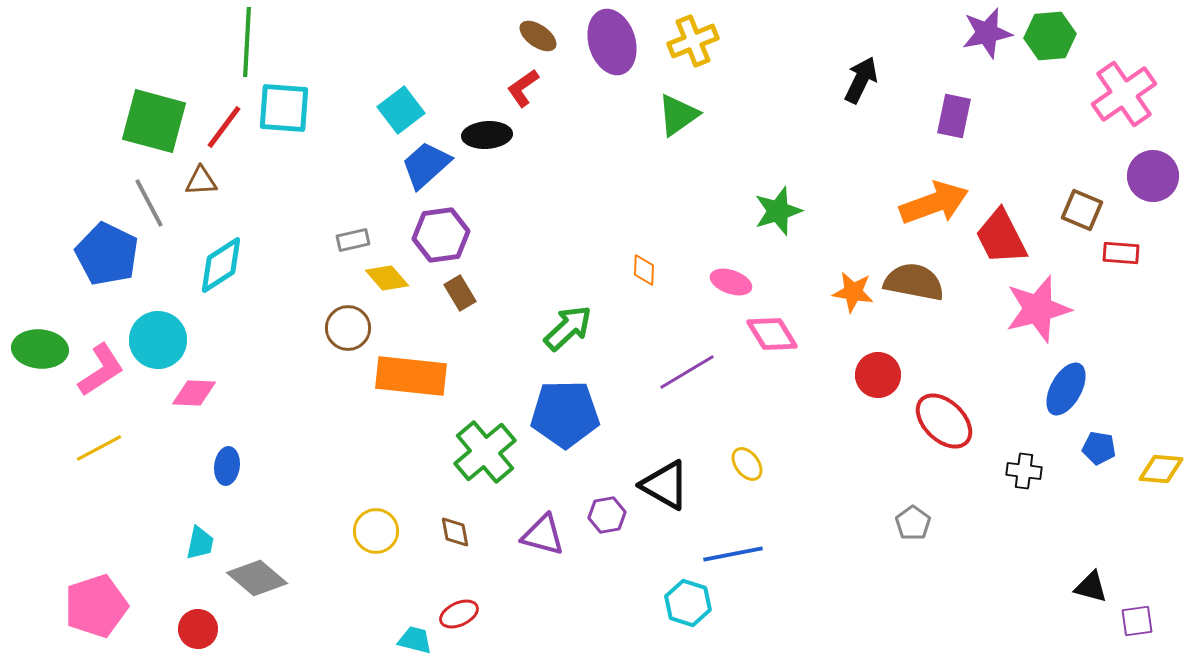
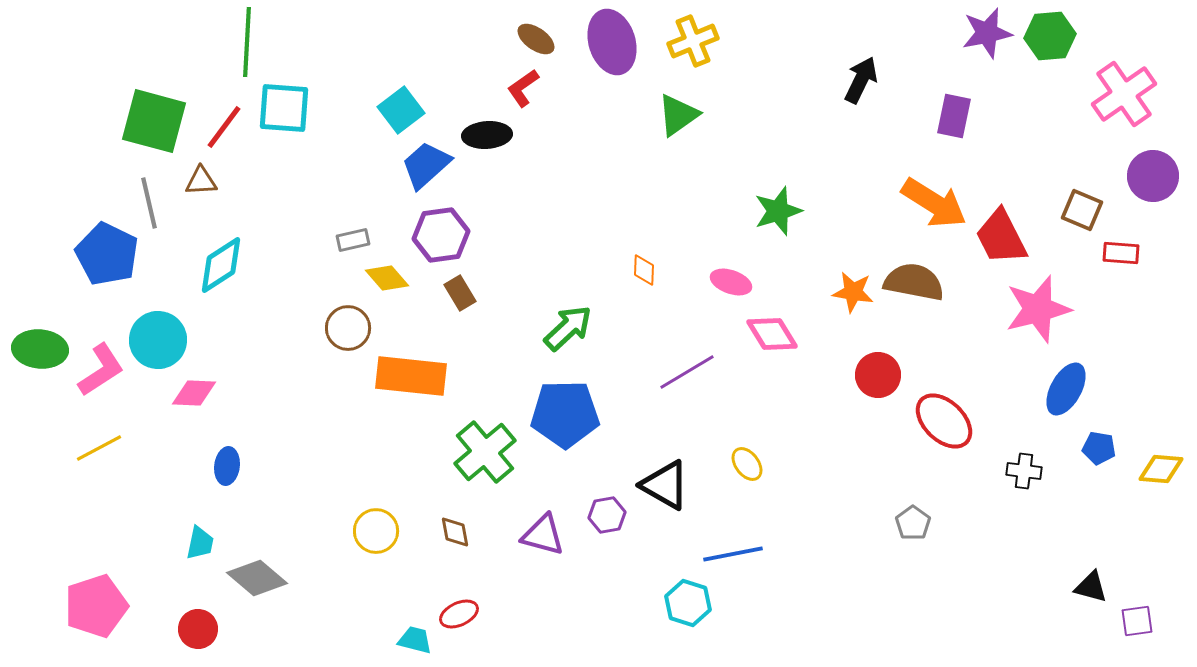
brown ellipse at (538, 36): moved 2 px left, 3 px down
gray line at (149, 203): rotated 15 degrees clockwise
orange arrow at (934, 203): rotated 52 degrees clockwise
